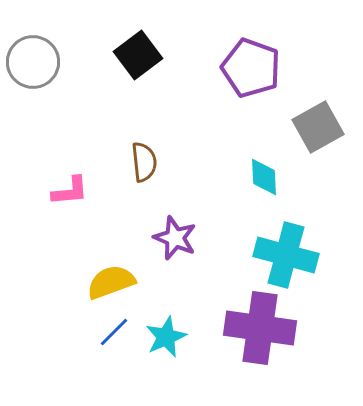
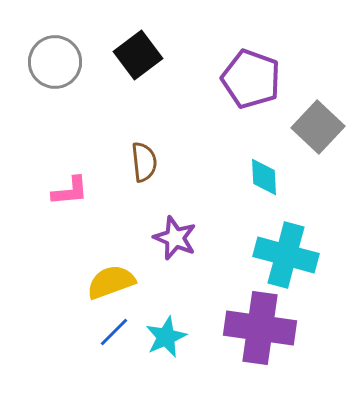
gray circle: moved 22 px right
purple pentagon: moved 11 px down
gray square: rotated 18 degrees counterclockwise
